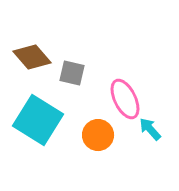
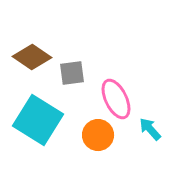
brown diamond: rotated 15 degrees counterclockwise
gray square: rotated 20 degrees counterclockwise
pink ellipse: moved 9 px left
